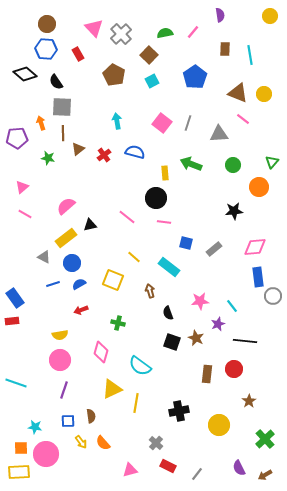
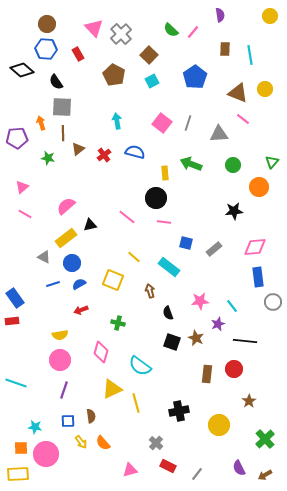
green semicircle at (165, 33): moved 6 px right, 3 px up; rotated 126 degrees counterclockwise
black diamond at (25, 74): moved 3 px left, 4 px up
yellow circle at (264, 94): moved 1 px right, 5 px up
gray circle at (273, 296): moved 6 px down
yellow line at (136, 403): rotated 24 degrees counterclockwise
yellow rectangle at (19, 472): moved 1 px left, 2 px down
